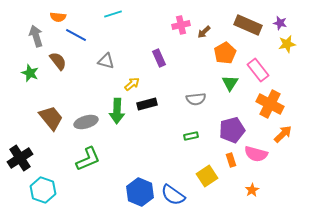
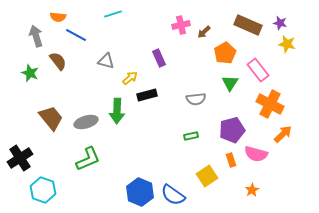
yellow star: rotated 24 degrees clockwise
yellow arrow: moved 2 px left, 6 px up
black rectangle: moved 9 px up
